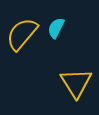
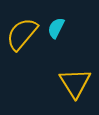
yellow triangle: moved 1 px left
